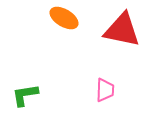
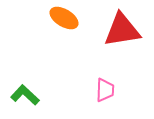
red triangle: rotated 21 degrees counterclockwise
green L-shape: rotated 52 degrees clockwise
